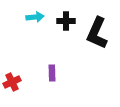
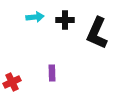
black cross: moved 1 px left, 1 px up
